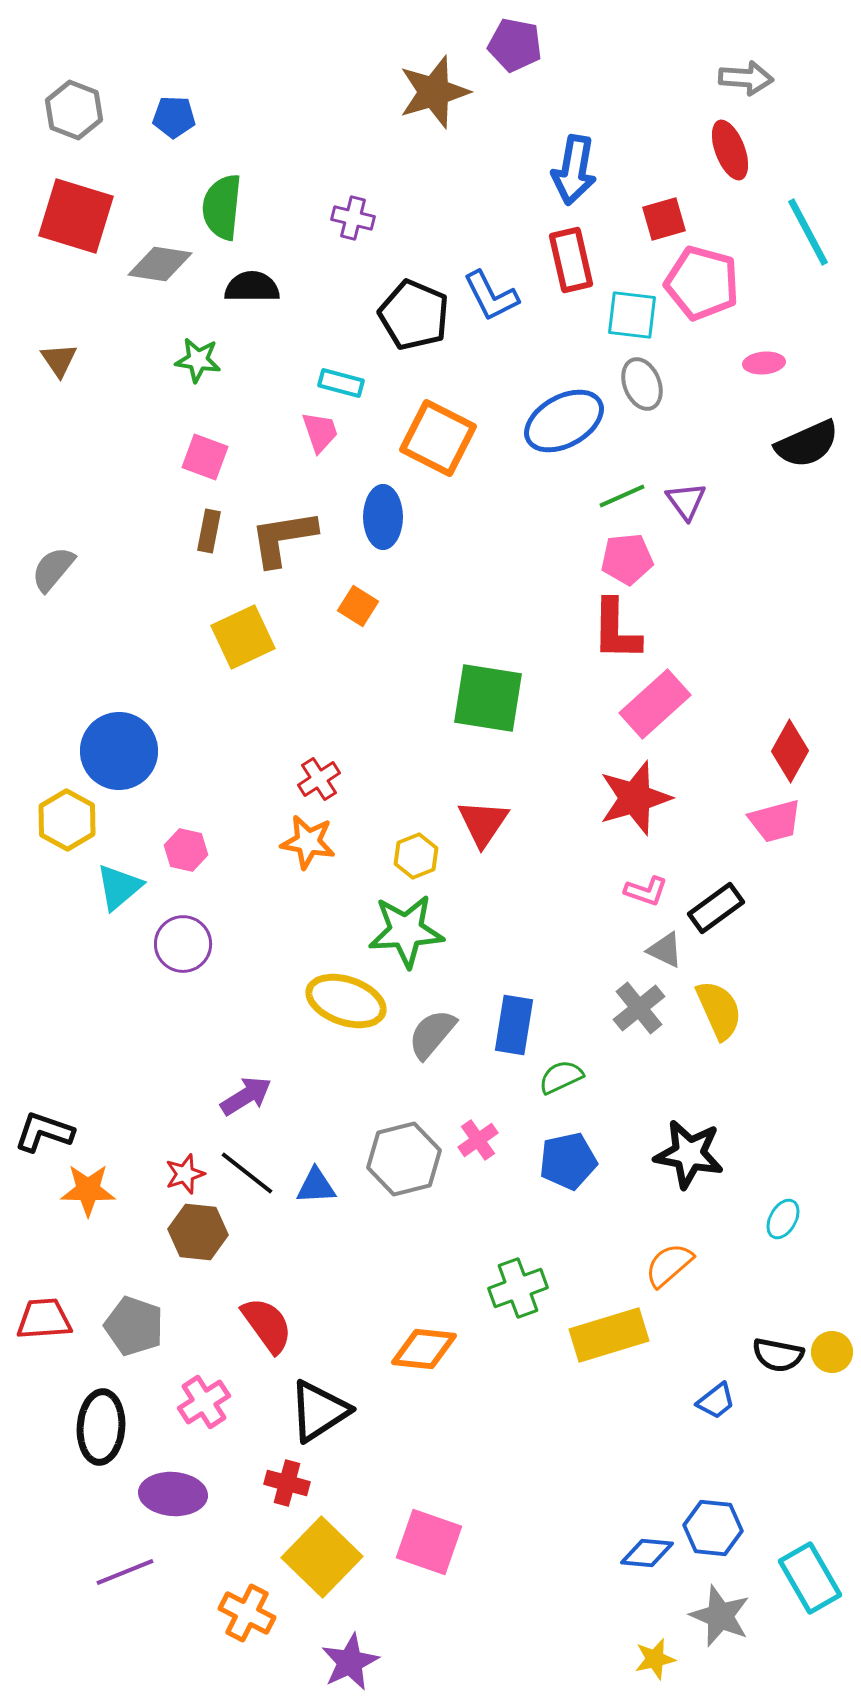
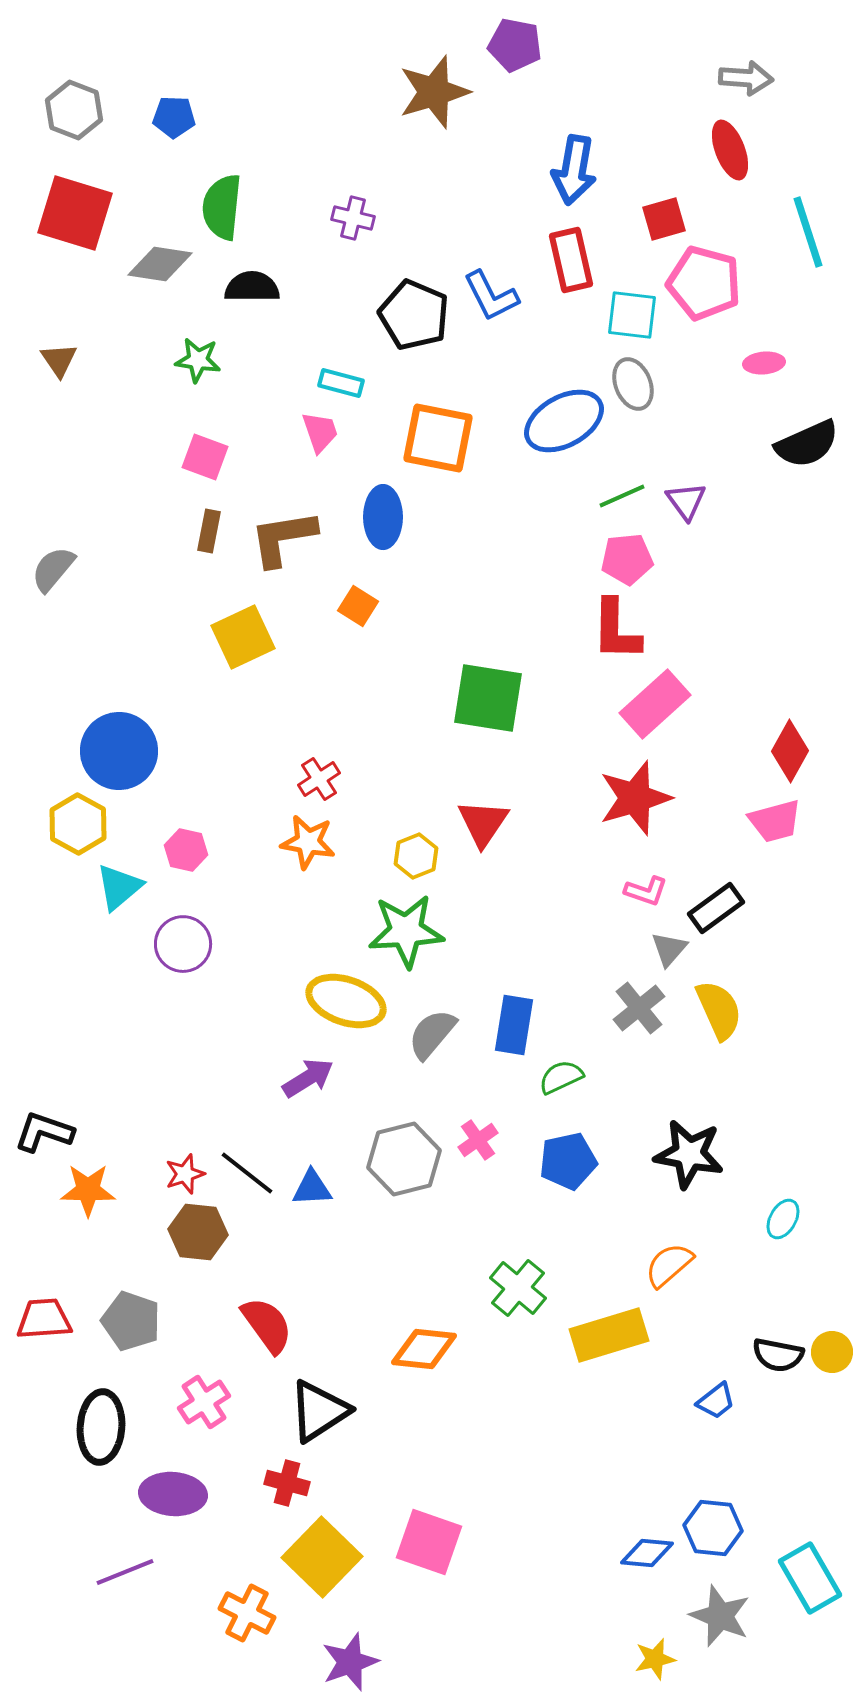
red square at (76, 216): moved 1 px left, 3 px up
cyan line at (808, 232): rotated 10 degrees clockwise
pink pentagon at (702, 283): moved 2 px right
gray ellipse at (642, 384): moved 9 px left
orange square at (438, 438): rotated 16 degrees counterclockwise
yellow hexagon at (67, 820): moved 11 px right, 4 px down
gray triangle at (665, 950): moved 4 px right, 1 px up; rotated 45 degrees clockwise
purple arrow at (246, 1096): moved 62 px right, 18 px up
blue triangle at (316, 1186): moved 4 px left, 2 px down
green cross at (518, 1288): rotated 30 degrees counterclockwise
gray pentagon at (134, 1326): moved 3 px left, 5 px up
purple star at (350, 1662): rotated 6 degrees clockwise
